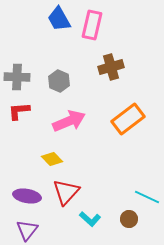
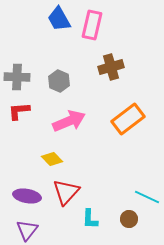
cyan L-shape: rotated 50 degrees clockwise
